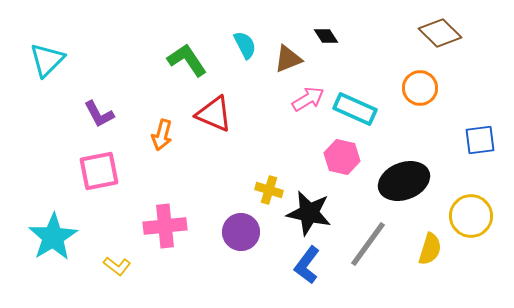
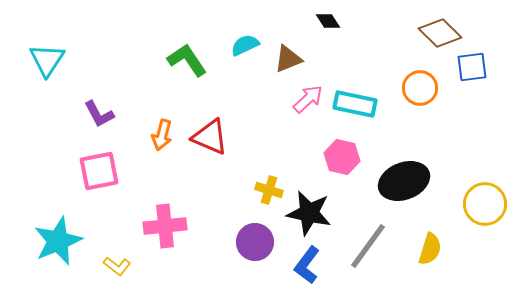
black diamond: moved 2 px right, 15 px up
cyan semicircle: rotated 88 degrees counterclockwise
cyan triangle: rotated 12 degrees counterclockwise
pink arrow: rotated 12 degrees counterclockwise
cyan rectangle: moved 5 px up; rotated 12 degrees counterclockwise
red triangle: moved 4 px left, 23 px down
blue square: moved 8 px left, 73 px up
yellow circle: moved 14 px right, 12 px up
purple circle: moved 14 px right, 10 px down
cyan star: moved 5 px right, 4 px down; rotated 9 degrees clockwise
gray line: moved 2 px down
